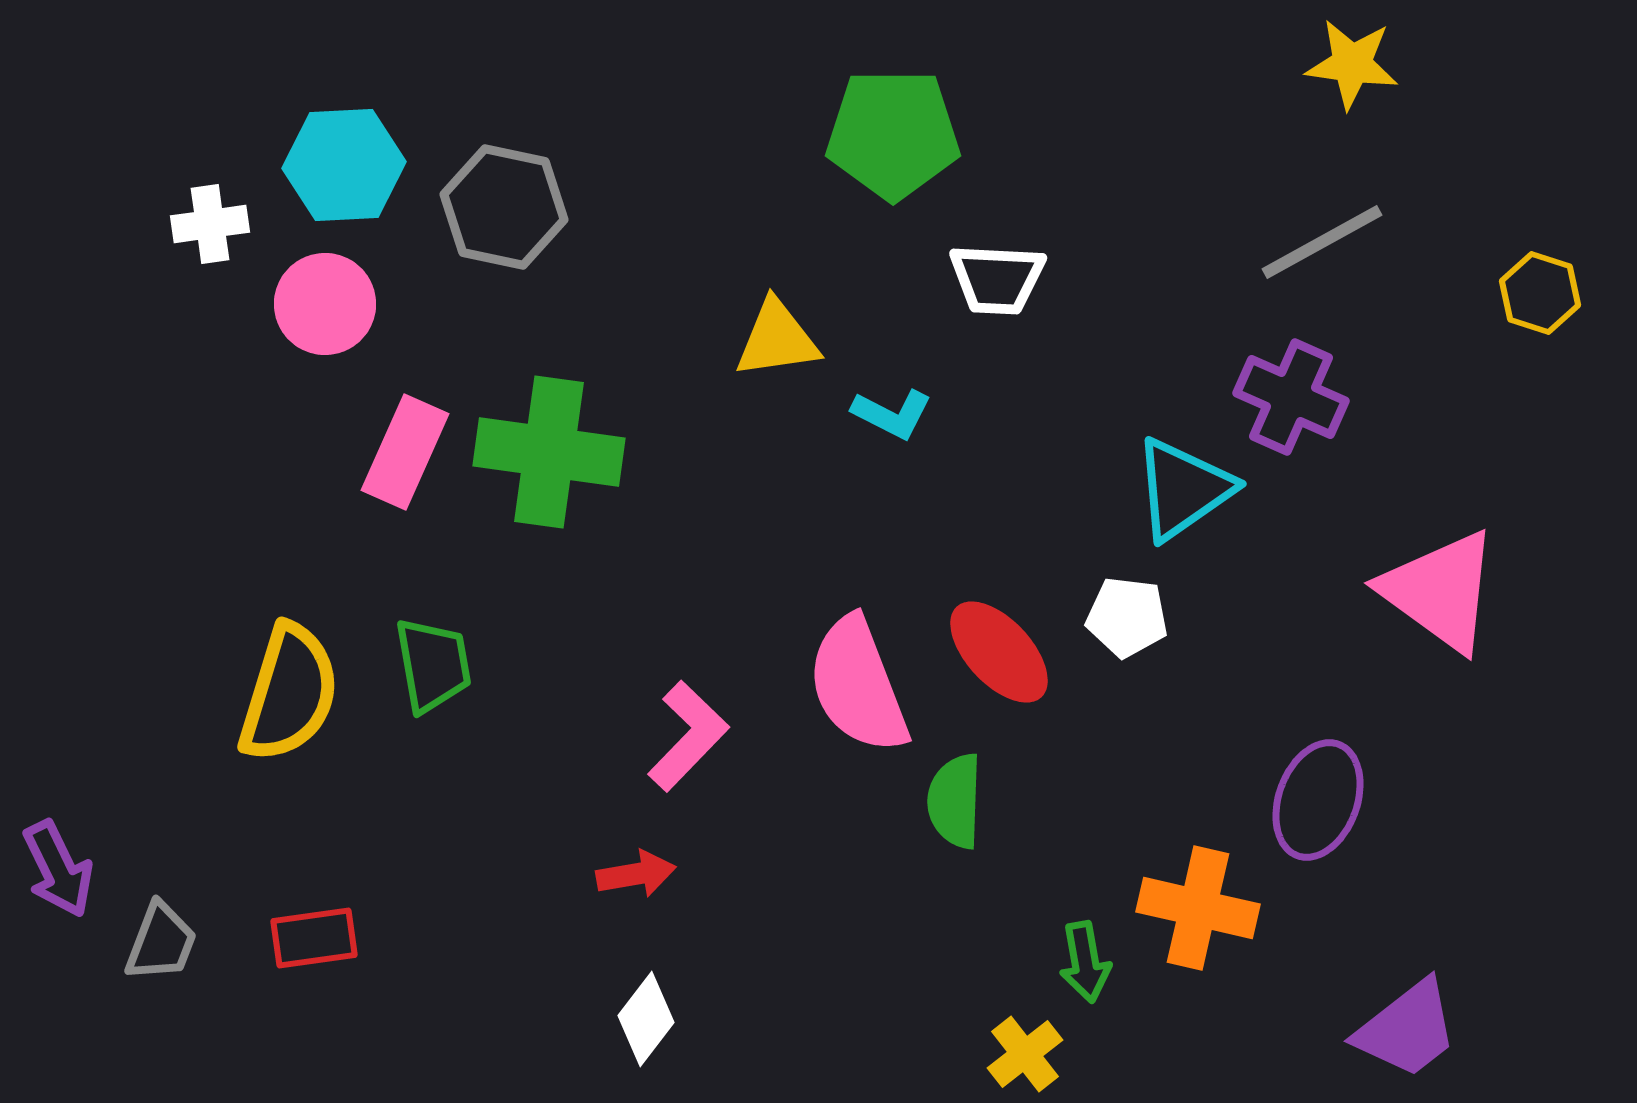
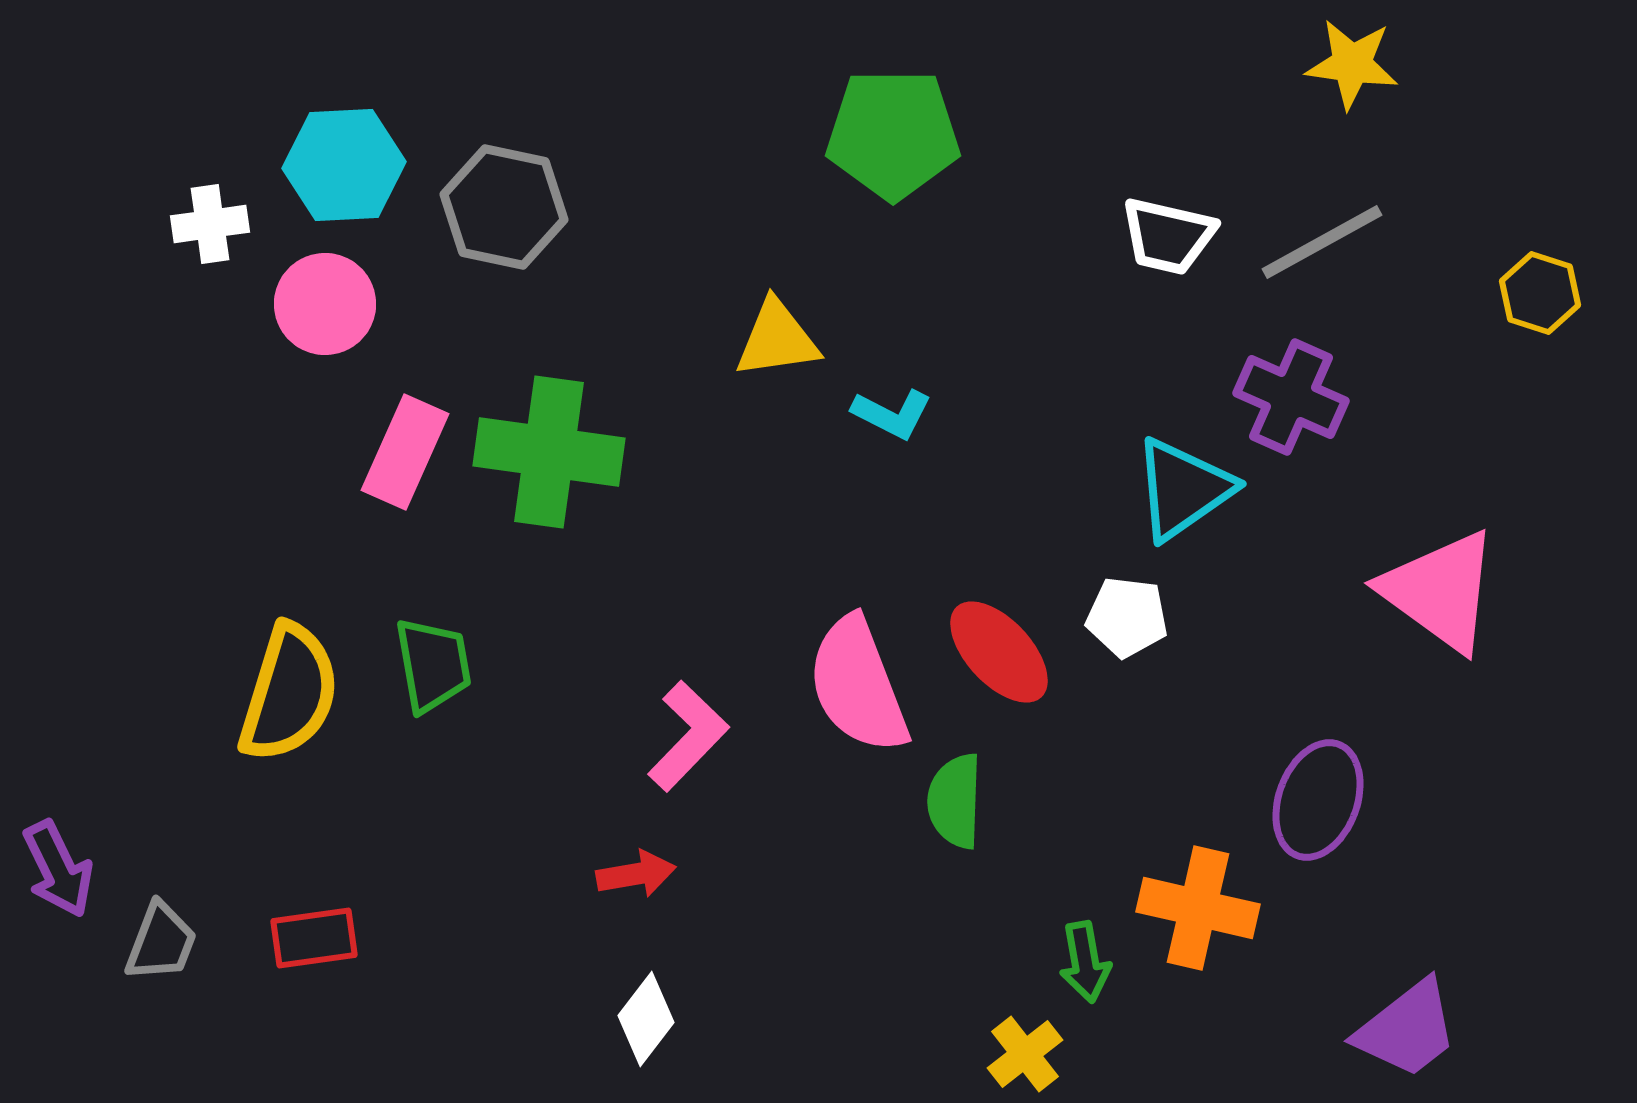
white trapezoid: moved 171 px right, 43 px up; rotated 10 degrees clockwise
